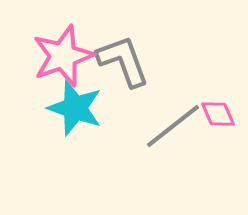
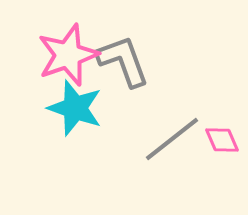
pink star: moved 5 px right, 1 px up
pink diamond: moved 4 px right, 26 px down
gray line: moved 1 px left, 13 px down
